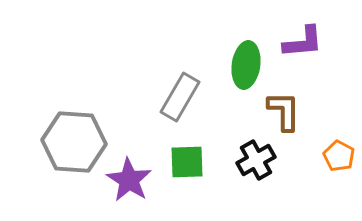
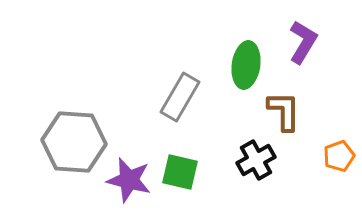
purple L-shape: rotated 54 degrees counterclockwise
orange pentagon: rotated 24 degrees clockwise
green square: moved 7 px left, 10 px down; rotated 15 degrees clockwise
purple star: rotated 18 degrees counterclockwise
